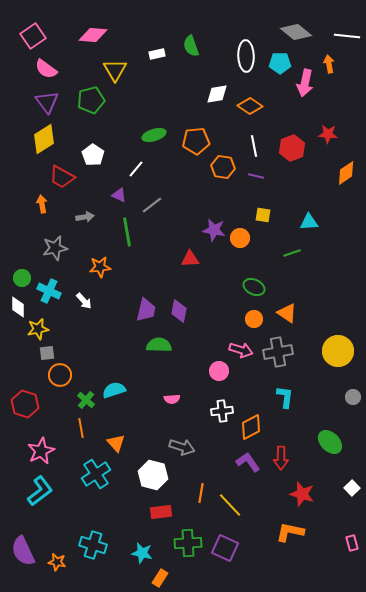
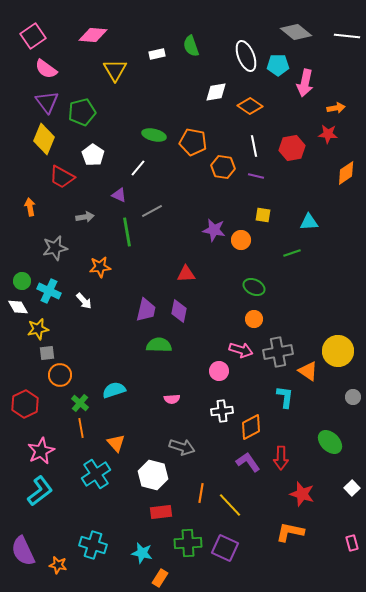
white ellipse at (246, 56): rotated 20 degrees counterclockwise
cyan pentagon at (280, 63): moved 2 px left, 2 px down
orange arrow at (329, 64): moved 7 px right, 44 px down; rotated 90 degrees clockwise
white diamond at (217, 94): moved 1 px left, 2 px up
green pentagon at (91, 100): moved 9 px left, 12 px down
green ellipse at (154, 135): rotated 30 degrees clockwise
yellow diamond at (44, 139): rotated 36 degrees counterclockwise
orange pentagon at (196, 141): moved 3 px left, 1 px down; rotated 16 degrees clockwise
red hexagon at (292, 148): rotated 10 degrees clockwise
white line at (136, 169): moved 2 px right, 1 px up
orange arrow at (42, 204): moved 12 px left, 3 px down
gray line at (152, 205): moved 6 px down; rotated 10 degrees clockwise
orange circle at (240, 238): moved 1 px right, 2 px down
red triangle at (190, 259): moved 4 px left, 15 px down
green circle at (22, 278): moved 3 px down
white diamond at (18, 307): rotated 30 degrees counterclockwise
orange triangle at (287, 313): moved 21 px right, 58 px down
green cross at (86, 400): moved 6 px left, 3 px down
red hexagon at (25, 404): rotated 16 degrees clockwise
orange star at (57, 562): moved 1 px right, 3 px down
